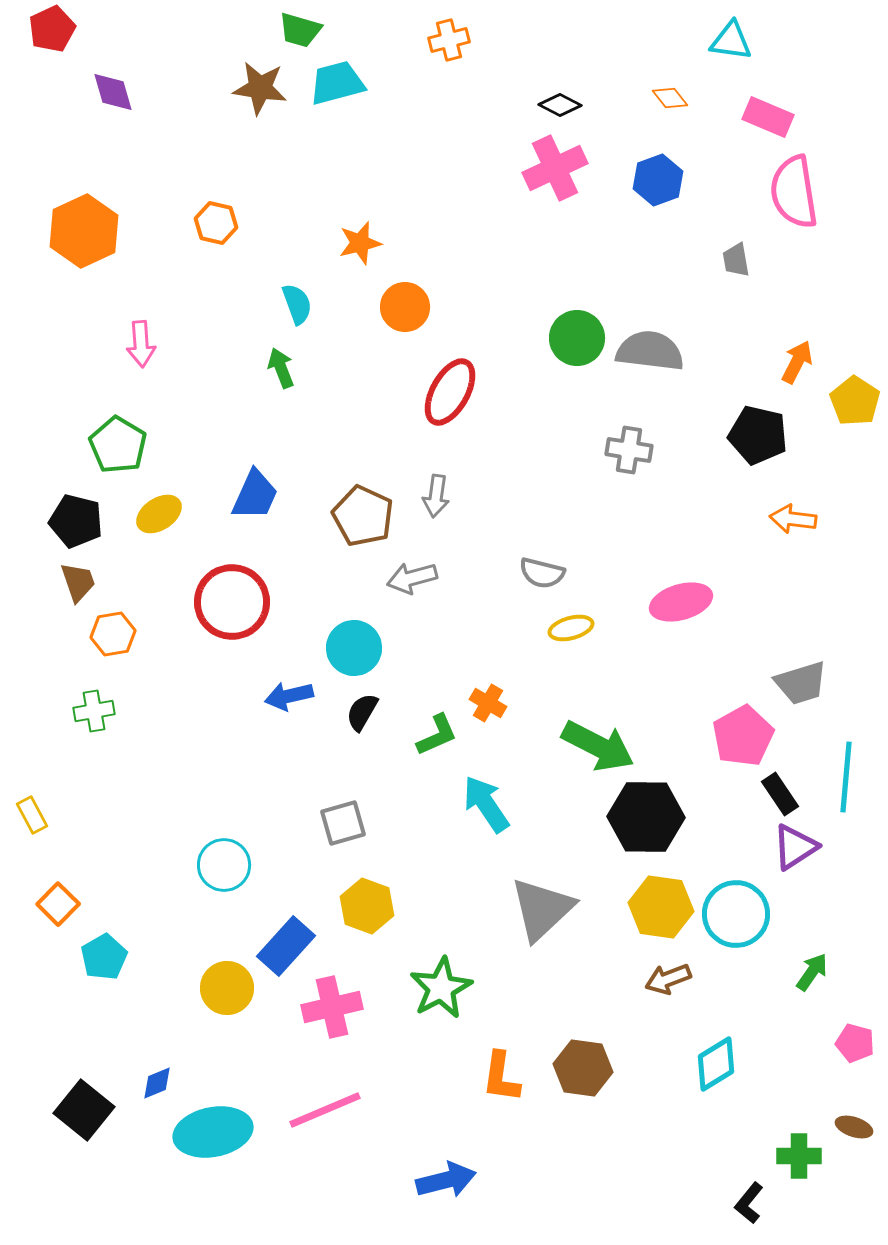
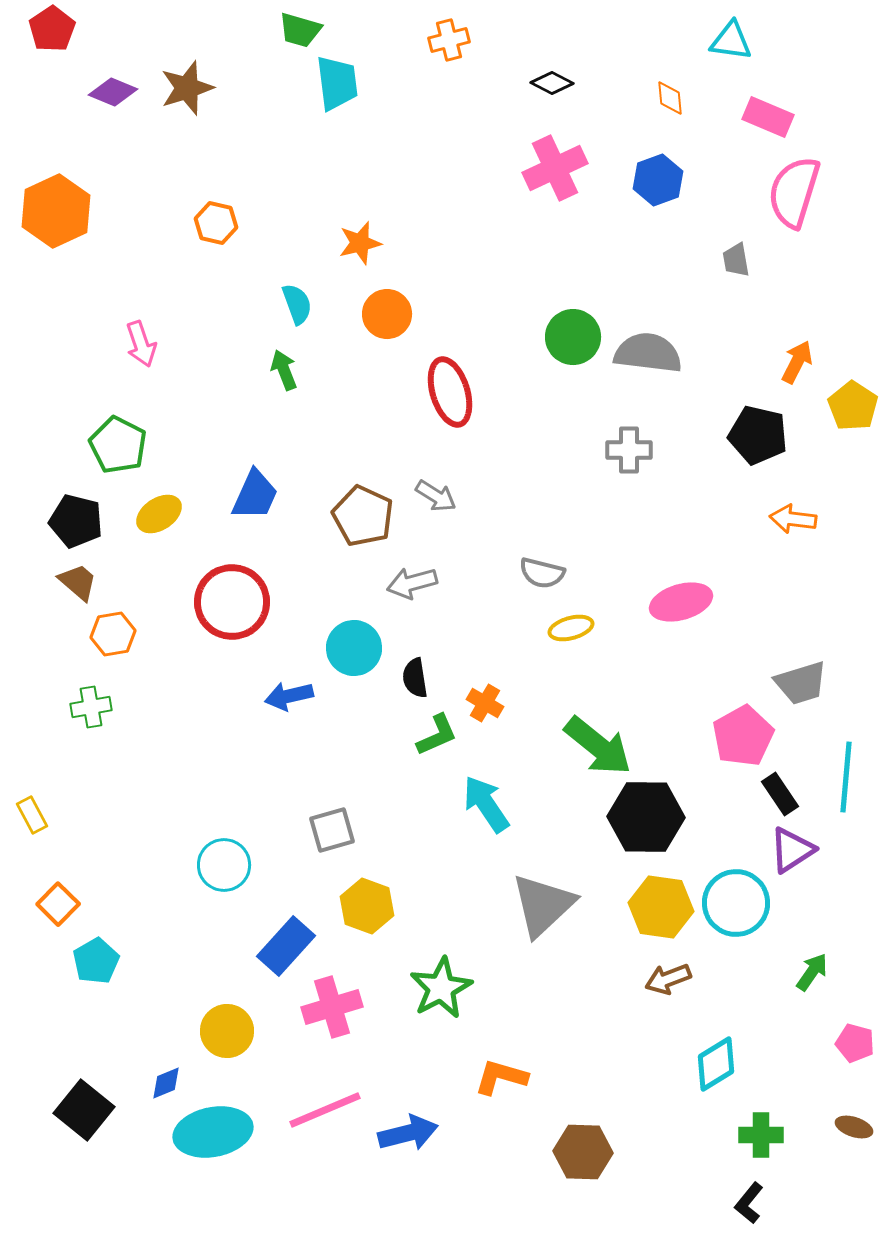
red pentagon at (52, 29): rotated 9 degrees counterclockwise
cyan trapezoid at (337, 83): rotated 98 degrees clockwise
brown star at (260, 88): moved 73 px left; rotated 26 degrees counterclockwise
purple diamond at (113, 92): rotated 51 degrees counterclockwise
orange diamond at (670, 98): rotated 33 degrees clockwise
black diamond at (560, 105): moved 8 px left, 22 px up
pink semicircle at (794, 192): rotated 26 degrees clockwise
orange hexagon at (84, 231): moved 28 px left, 20 px up
orange circle at (405, 307): moved 18 px left, 7 px down
green circle at (577, 338): moved 4 px left, 1 px up
pink arrow at (141, 344): rotated 15 degrees counterclockwise
gray semicircle at (650, 351): moved 2 px left, 2 px down
green arrow at (281, 368): moved 3 px right, 2 px down
red ellipse at (450, 392): rotated 46 degrees counterclockwise
yellow pentagon at (855, 401): moved 2 px left, 5 px down
green pentagon at (118, 445): rotated 4 degrees counterclockwise
gray cross at (629, 450): rotated 9 degrees counterclockwise
gray arrow at (436, 496): rotated 66 degrees counterclockwise
gray arrow at (412, 578): moved 5 px down
brown trapezoid at (78, 582): rotated 30 degrees counterclockwise
orange cross at (488, 703): moved 3 px left
green cross at (94, 711): moved 3 px left, 4 px up
black semicircle at (362, 712): moved 53 px right, 34 px up; rotated 39 degrees counterclockwise
green arrow at (598, 746): rotated 12 degrees clockwise
gray square at (343, 823): moved 11 px left, 7 px down
purple triangle at (795, 847): moved 3 px left, 3 px down
gray triangle at (542, 909): moved 1 px right, 4 px up
cyan circle at (736, 914): moved 11 px up
cyan pentagon at (104, 957): moved 8 px left, 4 px down
yellow circle at (227, 988): moved 43 px down
pink cross at (332, 1007): rotated 4 degrees counterclockwise
brown hexagon at (583, 1068): moved 84 px down; rotated 6 degrees counterclockwise
orange L-shape at (501, 1077): rotated 98 degrees clockwise
blue diamond at (157, 1083): moved 9 px right
green cross at (799, 1156): moved 38 px left, 21 px up
blue arrow at (446, 1180): moved 38 px left, 47 px up
